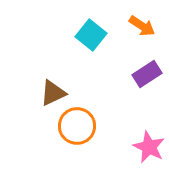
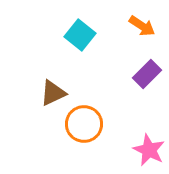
cyan square: moved 11 px left
purple rectangle: rotated 12 degrees counterclockwise
orange circle: moved 7 px right, 2 px up
pink star: moved 3 px down
